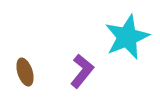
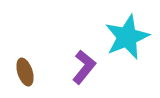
purple L-shape: moved 2 px right, 4 px up
